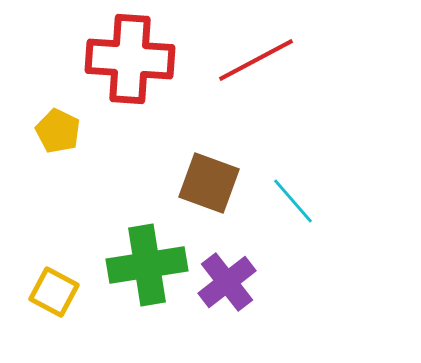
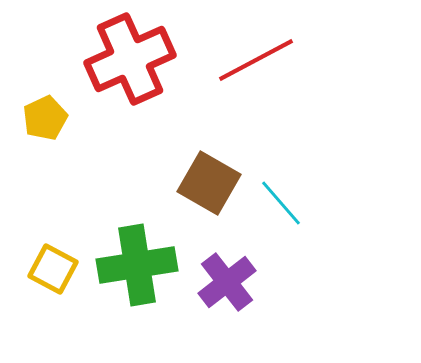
red cross: rotated 28 degrees counterclockwise
yellow pentagon: moved 13 px left, 13 px up; rotated 21 degrees clockwise
brown square: rotated 10 degrees clockwise
cyan line: moved 12 px left, 2 px down
green cross: moved 10 px left
yellow square: moved 1 px left, 23 px up
